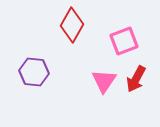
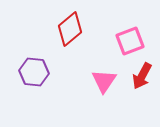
red diamond: moved 2 px left, 4 px down; rotated 20 degrees clockwise
pink square: moved 6 px right
red arrow: moved 6 px right, 3 px up
